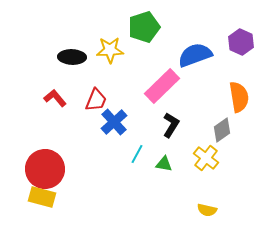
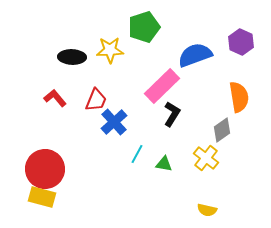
black L-shape: moved 1 px right, 11 px up
